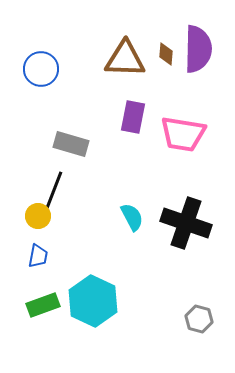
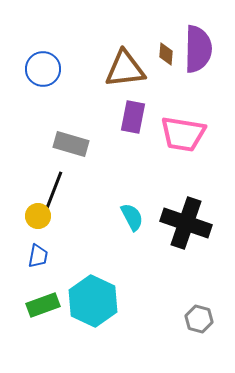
brown triangle: moved 10 px down; rotated 9 degrees counterclockwise
blue circle: moved 2 px right
